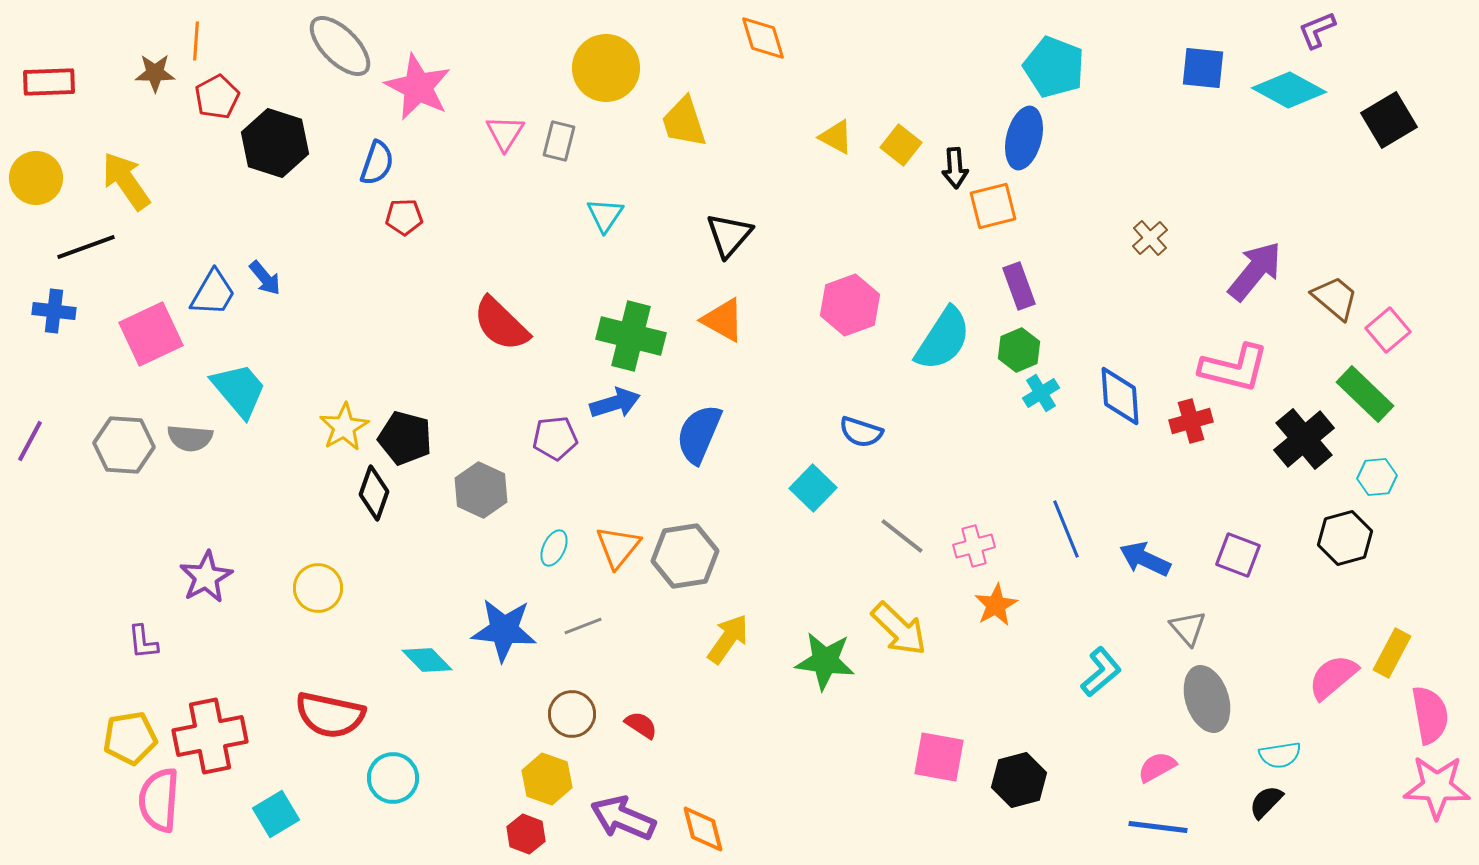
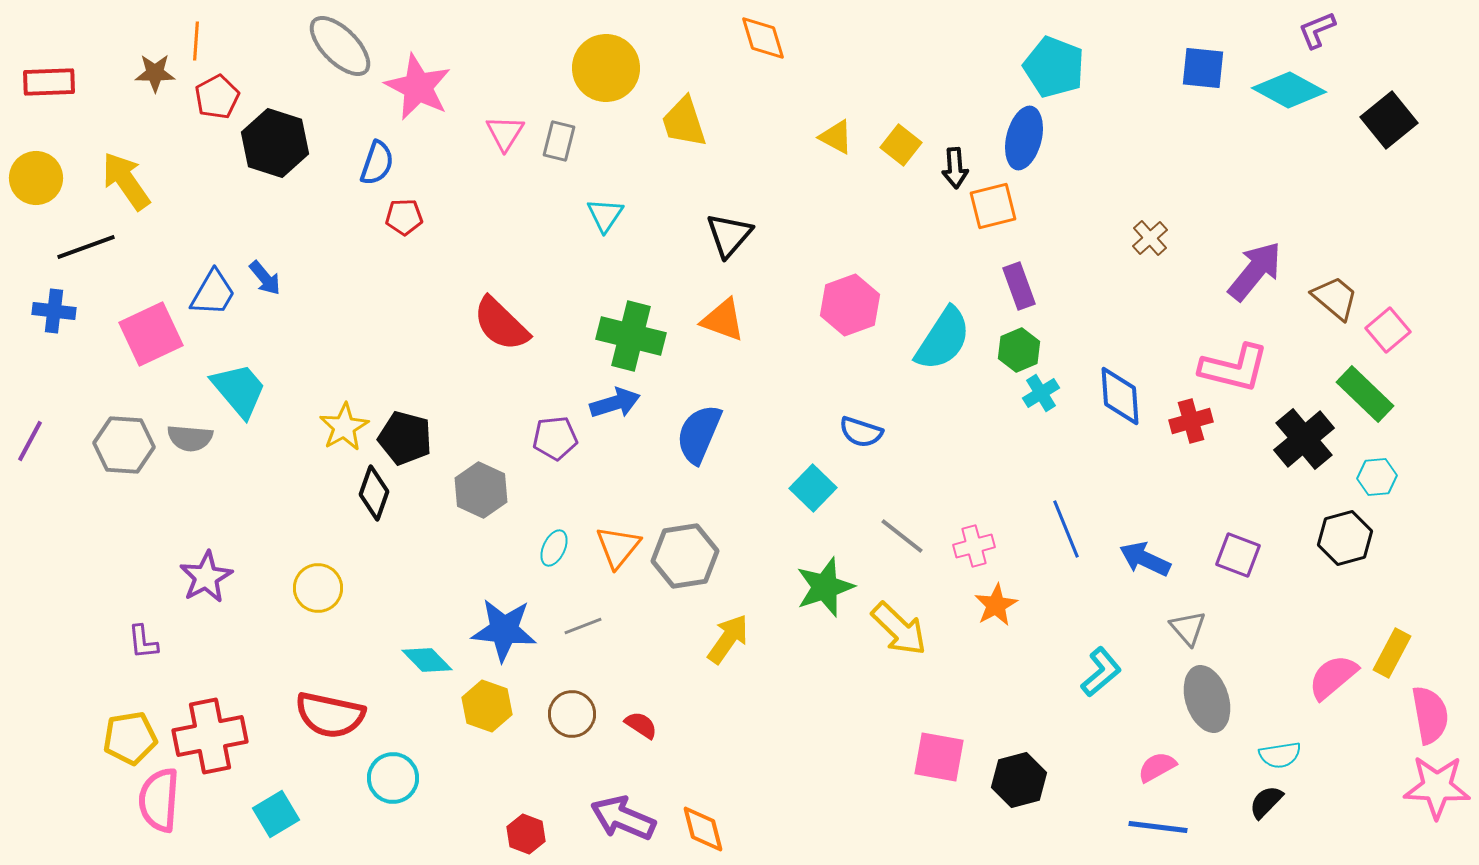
black square at (1389, 120): rotated 8 degrees counterclockwise
orange triangle at (723, 320): rotated 9 degrees counterclockwise
green star at (825, 661): moved 74 px up; rotated 26 degrees counterclockwise
yellow hexagon at (547, 779): moved 60 px left, 73 px up
